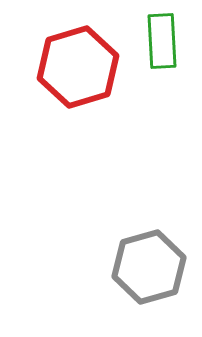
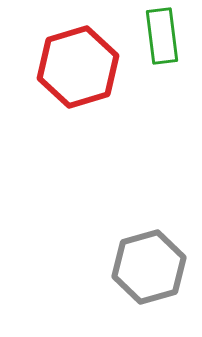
green rectangle: moved 5 px up; rotated 4 degrees counterclockwise
